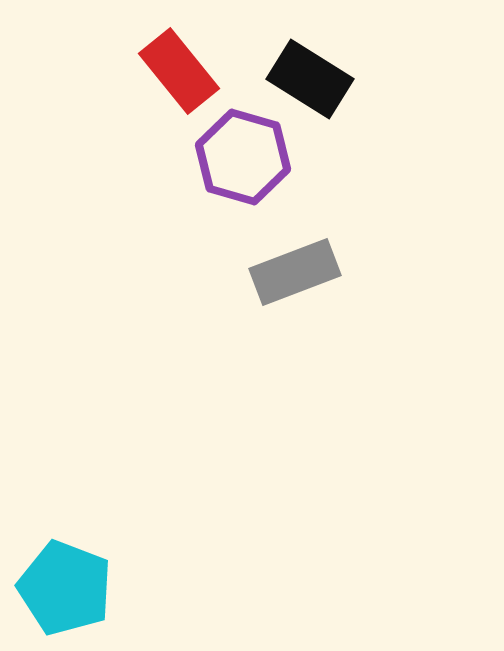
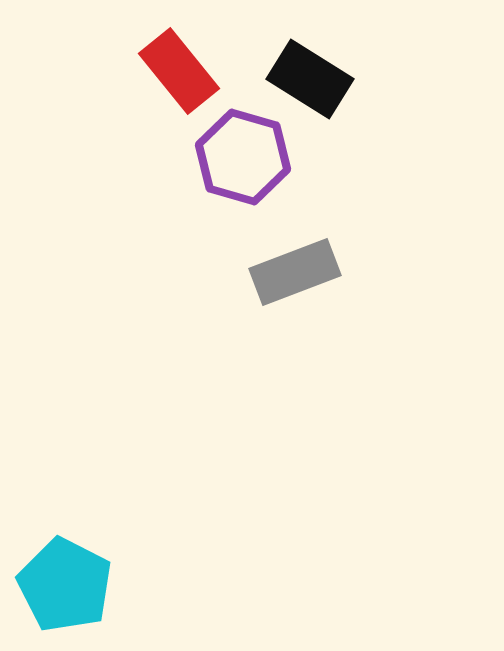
cyan pentagon: moved 3 px up; rotated 6 degrees clockwise
